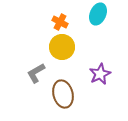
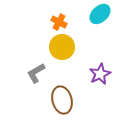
cyan ellipse: moved 2 px right; rotated 25 degrees clockwise
orange cross: moved 1 px left
brown ellipse: moved 1 px left, 6 px down
